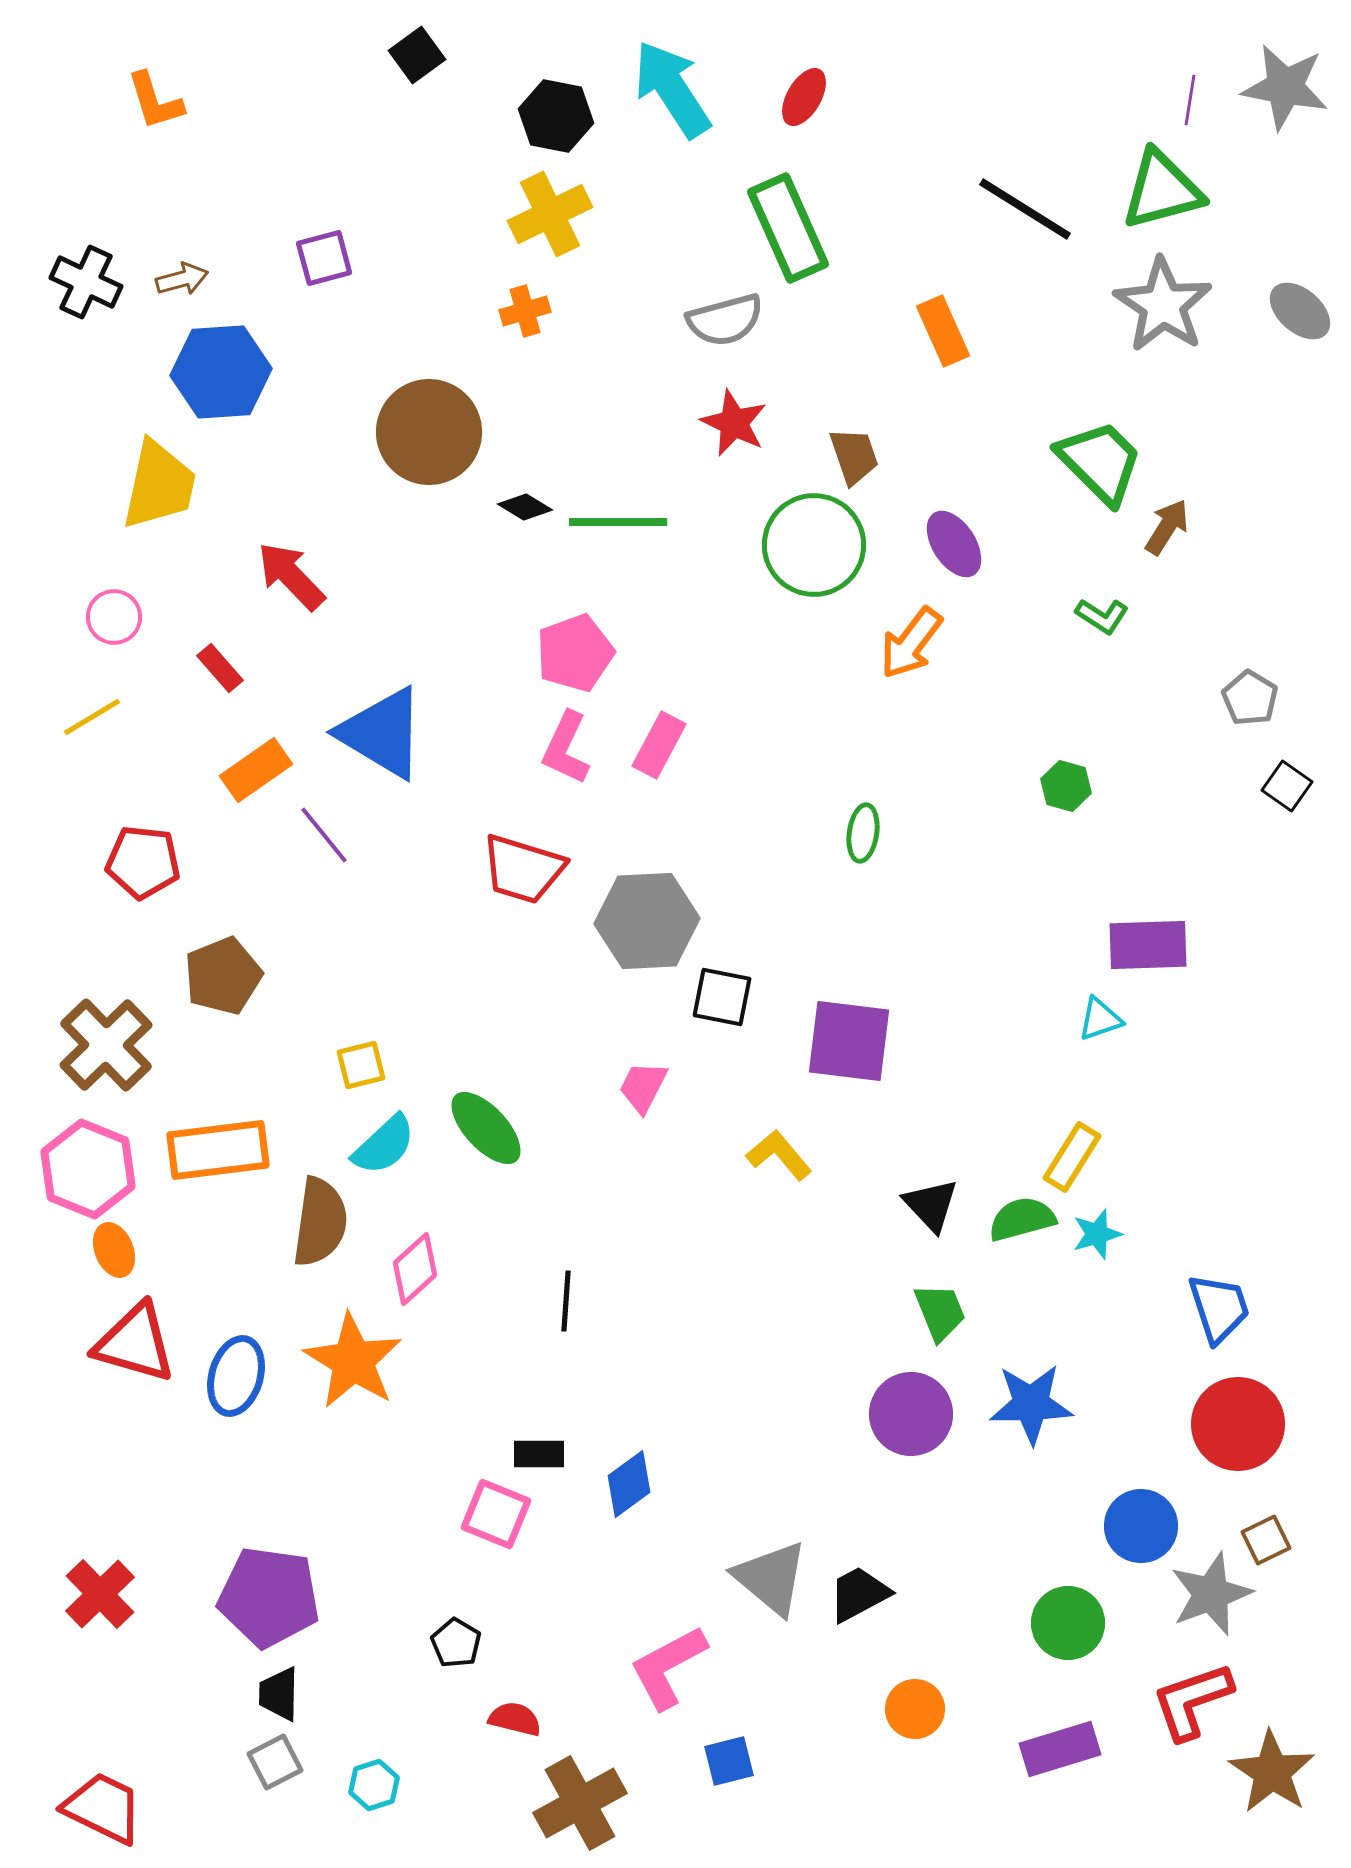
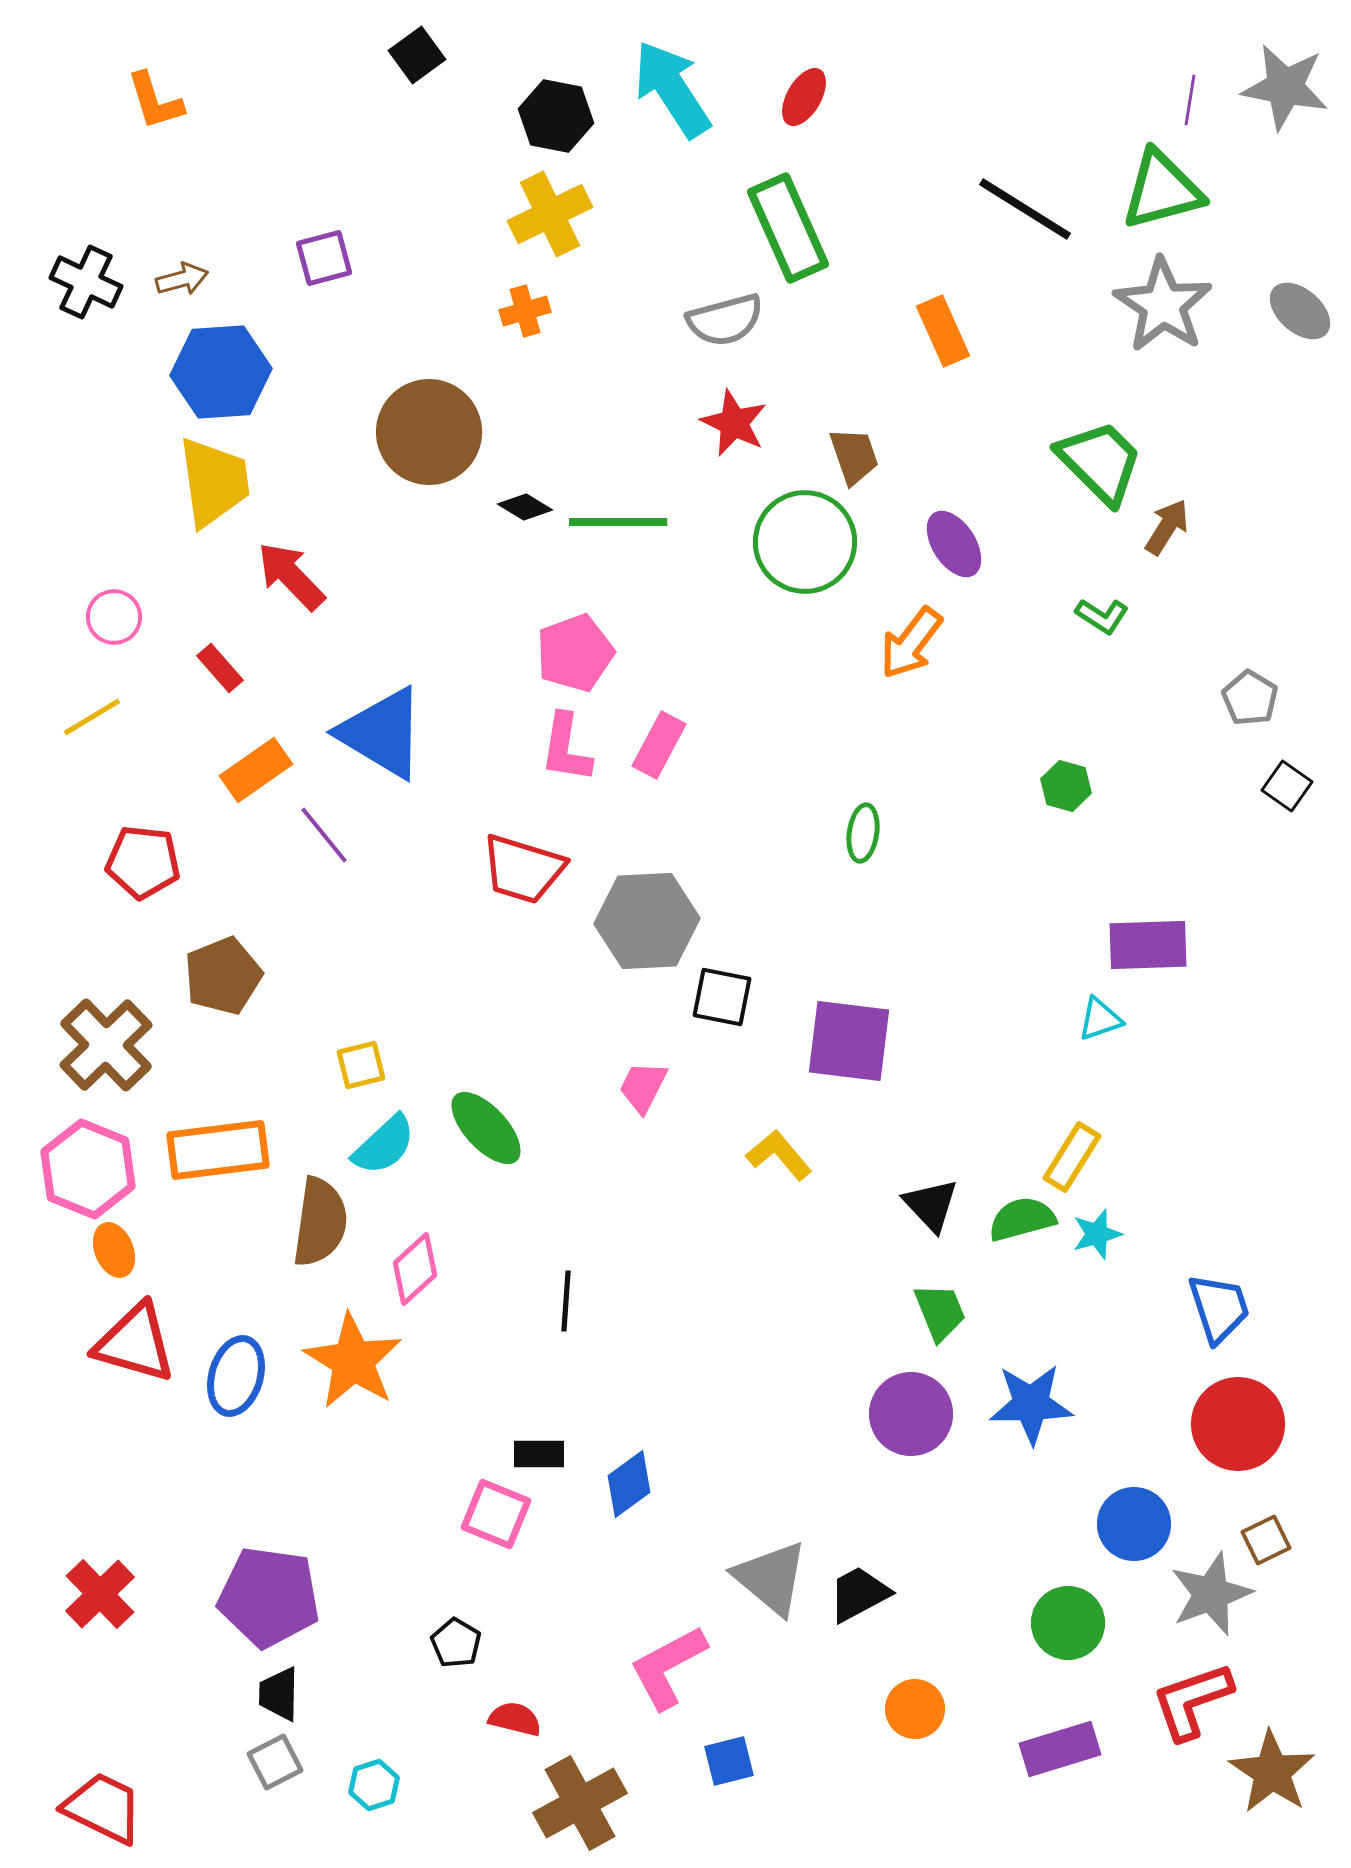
yellow trapezoid at (159, 485): moved 55 px right, 3 px up; rotated 20 degrees counterclockwise
green circle at (814, 545): moved 9 px left, 3 px up
pink L-shape at (566, 748): rotated 16 degrees counterclockwise
blue circle at (1141, 1526): moved 7 px left, 2 px up
